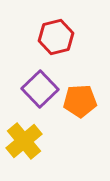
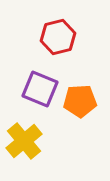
red hexagon: moved 2 px right
purple square: rotated 24 degrees counterclockwise
